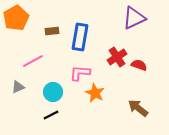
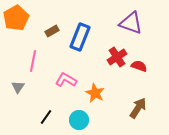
purple triangle: moved 3 px left, 5 px down; rotated 45 degrees clockwise
brown rectangle: rotated 24 degrees counterclockwise
blue rectangle: rotated 12 degrees clockwise
pink line: rotated 50 degrees counterclockwise
red semicircle: moved 1 px down
pink L-shape: moved 14 px left, 7 px down; rotated 25 degrees clockwise
gray triangle: rotated 32 degrees counterclockwise
cyan circle: moved 26 px right, 28 px down
brown arrow: rotated 85 degrees clockwise
black line: moved 5 px left, 2 px down; rotated 28 degrees counterclockwise
